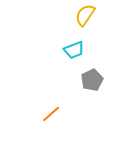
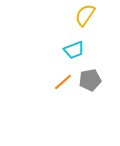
gray pentagon: moved 2 px left; rotated 15 degrees clockwise
orange line: moved 12 px right, 32 px up
